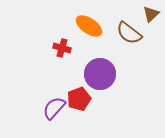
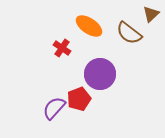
red cross: rotated 18 degrees clockwise
